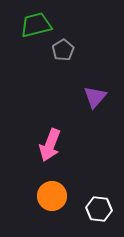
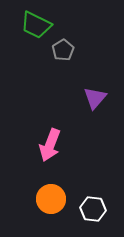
green trapezoid: rotated 140 degrees counterclockwise
purple triangle: moved 1 px down
orange circle: moved 1 px left, 3 px down
white hexagon: moved 6 px left
